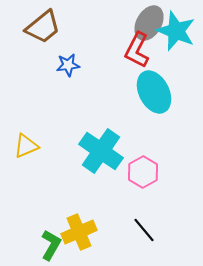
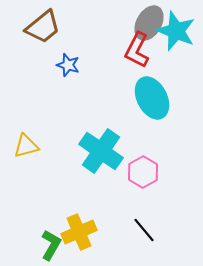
blue star: rotated 25 degrees clockwise
cyan ellipse: moved 2 px left, 6 px down
yellow triangle: rotated 8 degrees clockwise
